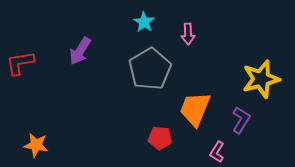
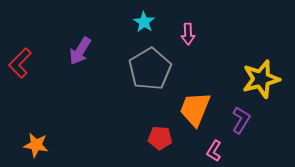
red L-shape: rotated 36 degrees counterclockwise
pink L-shape: moved 3 px left, 1 px up
